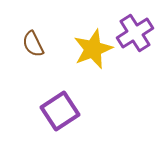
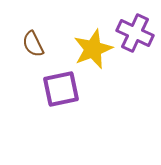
purple cross: rotated 33 degrees counterclockwise
purple square: moved 1 px right, 22 px up; rotated 21 degrees clockwise
